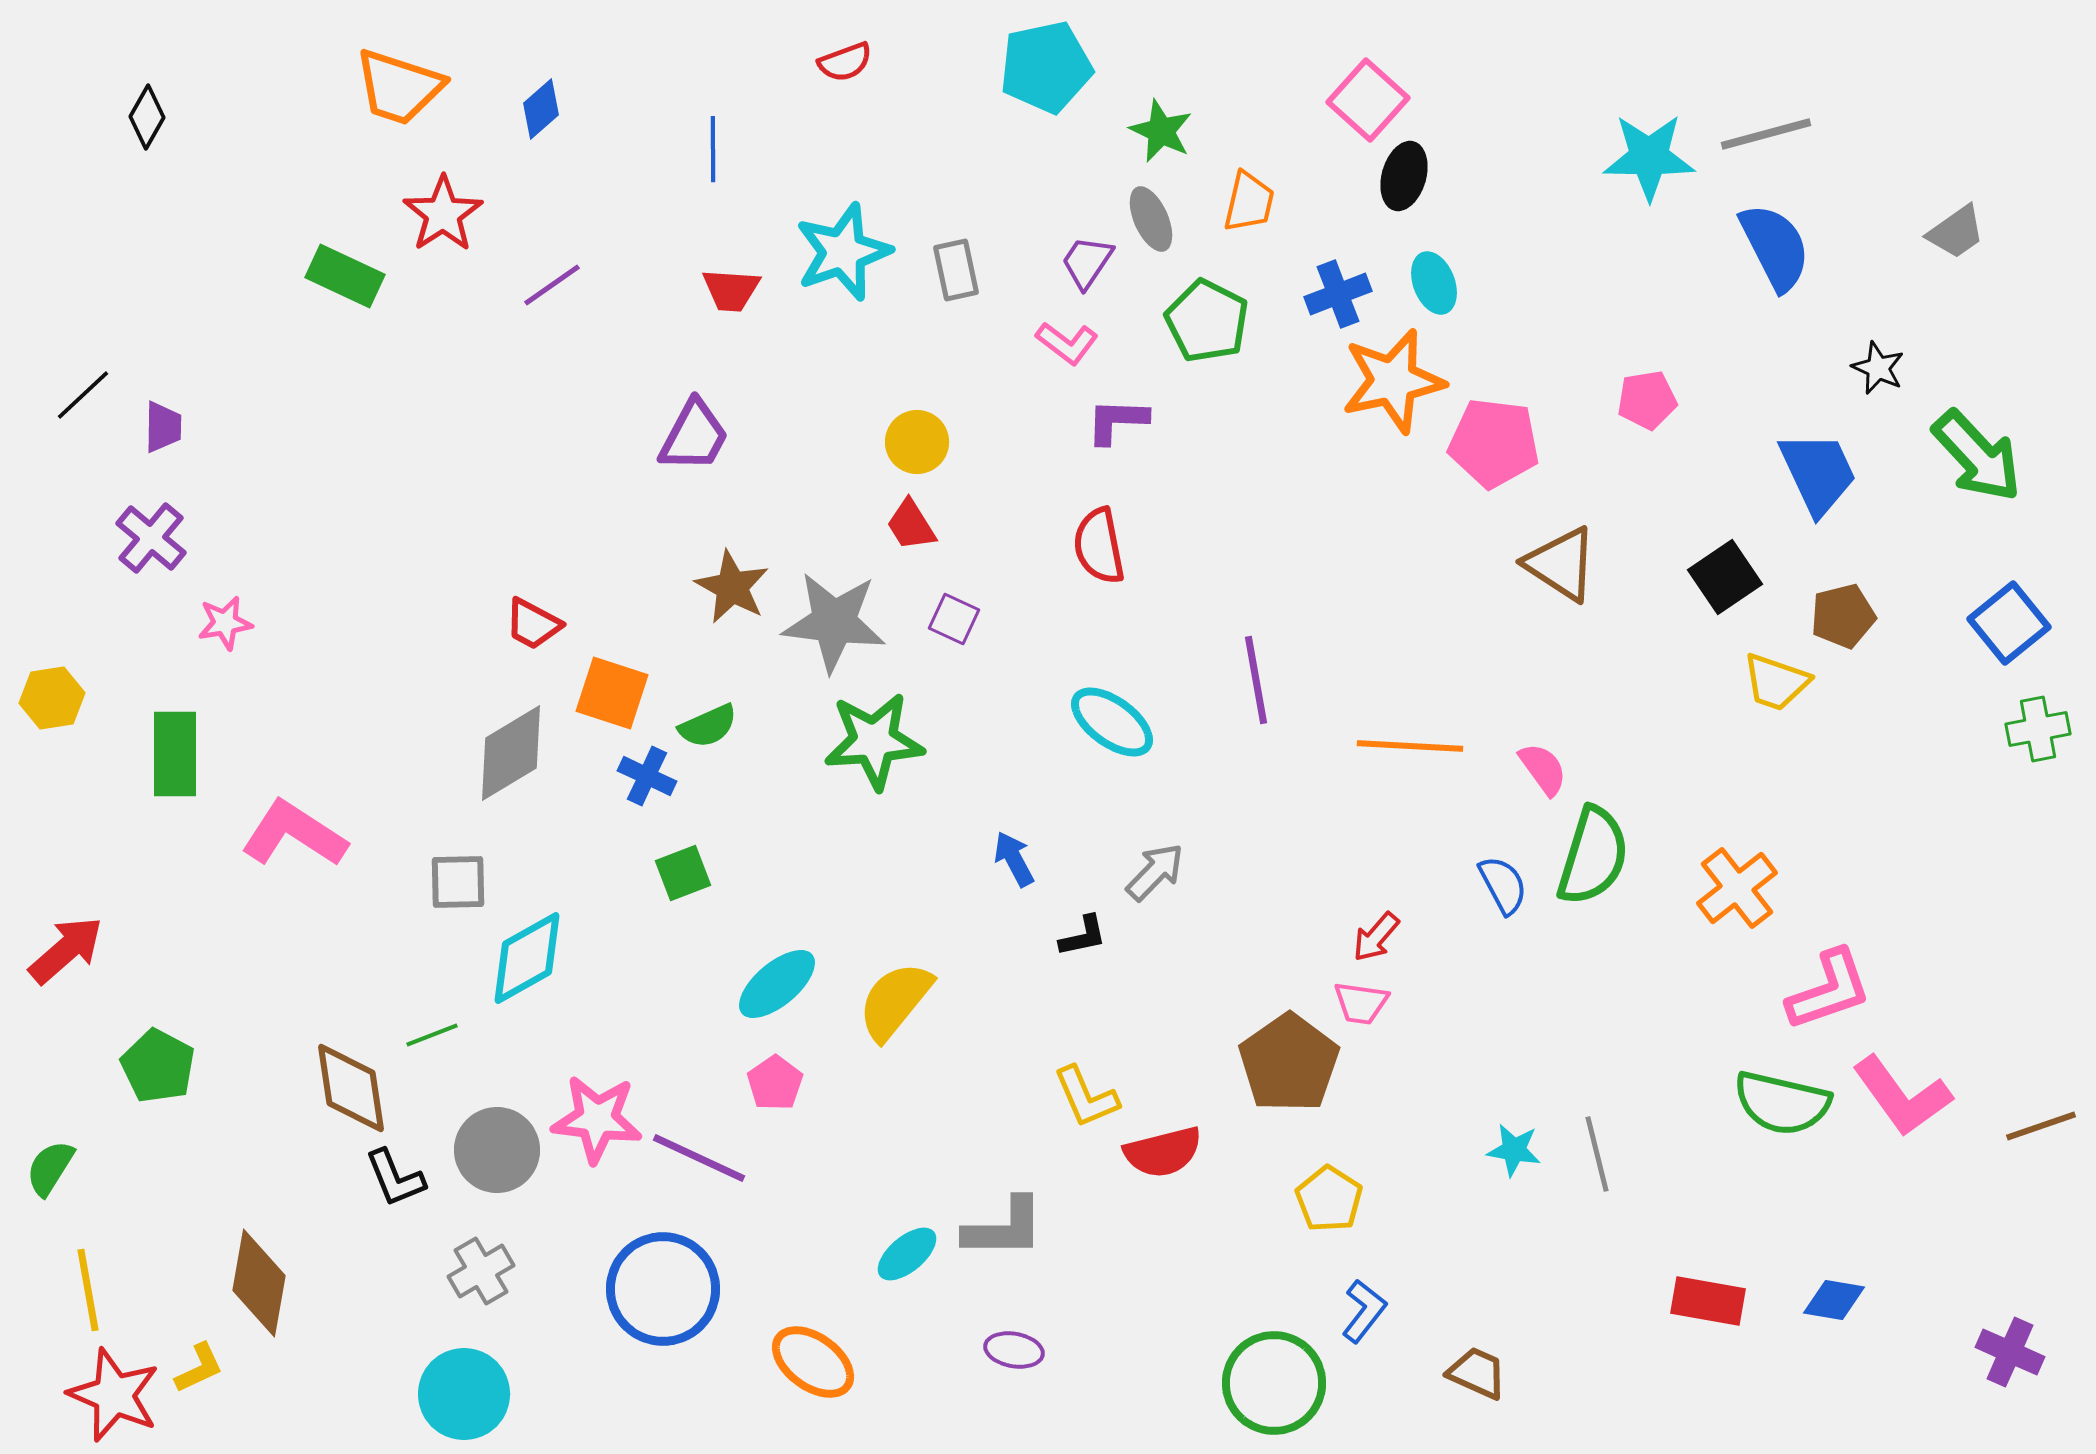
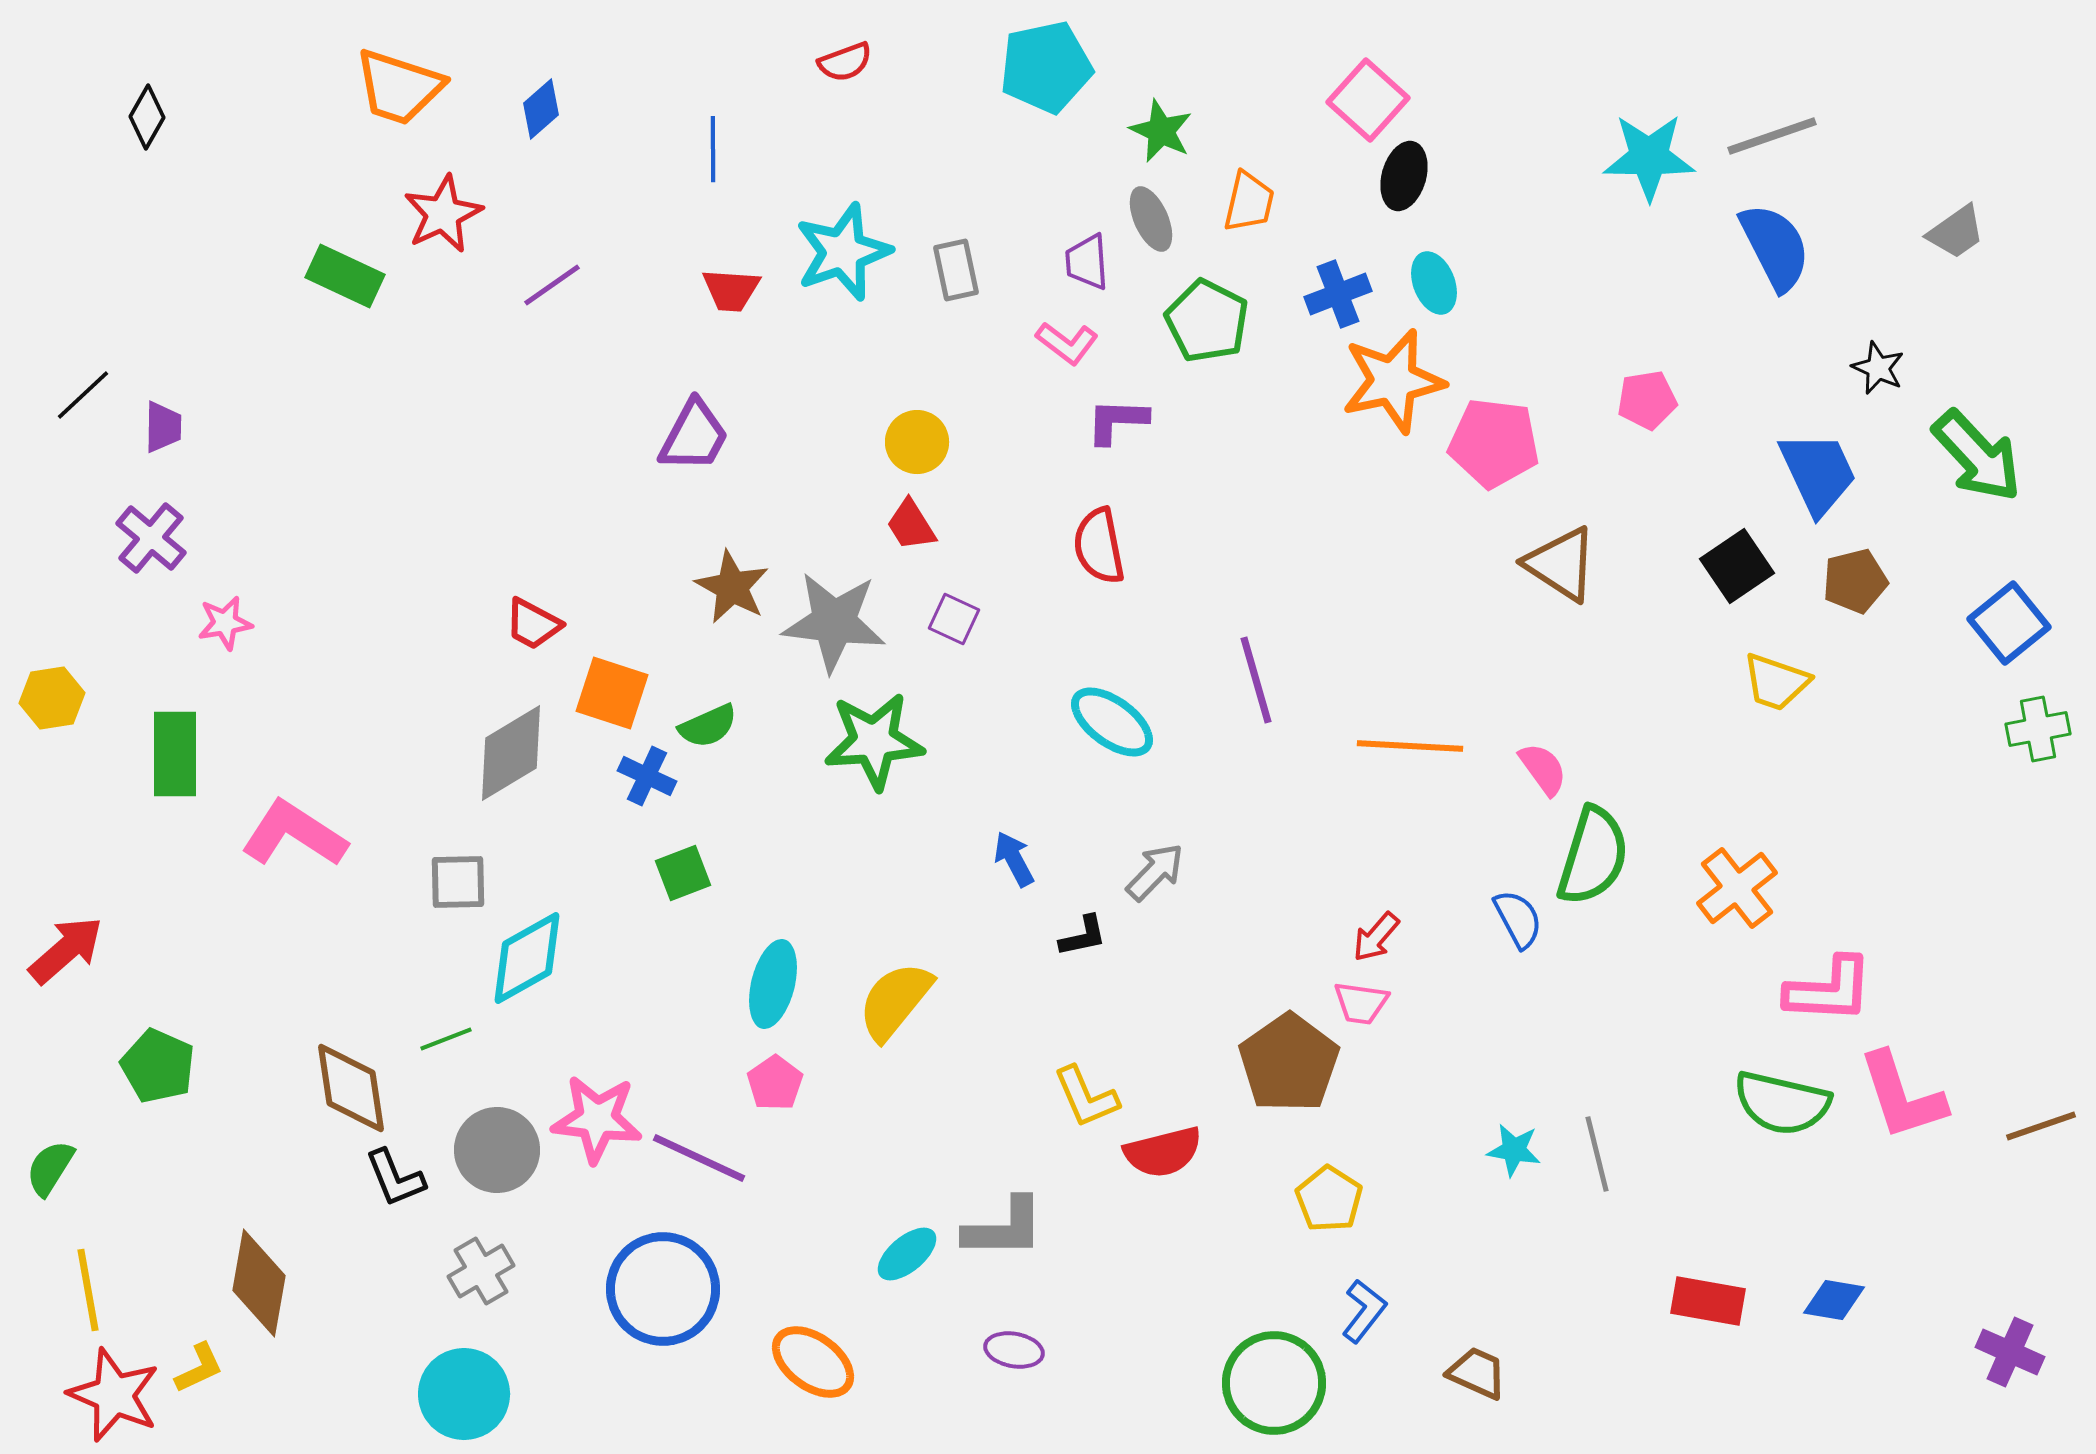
gray line at (1766, 134): moved 6 px right, 2 px down; rotated 4 degrees counterclockwise
red star at (443, 214): rotated 8 degrees clockwise
purple trapezoid at (1087, 262): rotated 38 degrees counterclockwise
black square at (1725, 577): moved 12 px right, 11 px up
brown pentagon at (1843, 616): moved 12 px right, 35 px up
purple line at (1256, 680): rotated 6 degrees counterclockwise
blue semicircle at (1503, 885): moved 15 px right, 34 px down
cyan ellipse at (777, 984): moved 4 px left; rotated 36 degrees counterclockwise
pink L-shape at (1829, 990): rotated 22 degrees clockwise
green line at (432, 1035): moved 14 px right, 4 px down
green pentagon at (158, 1066): rotated 4 degrees counterclockwise
pink L-shape at (1902, 1096): rotated 18 degrees clockwise
